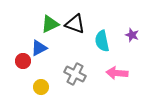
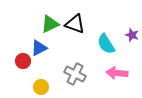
cyan semicircle: moved 4 px right, 3 px down; rotated 20 degrees counterclockwise
